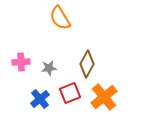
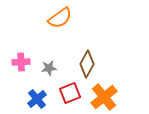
orange semicircle: rotated 95 degrees counterclockwise
blue cross: moved 3 px left
